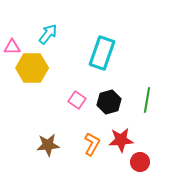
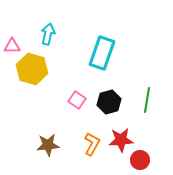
cyan arrow: rotated 25 degrees counterclockwise
pink triangle: moved 1 px up
yellow hexagon: moved 1 px down; rotated 16 degrees clockwise
red circle: moved 2 px up
